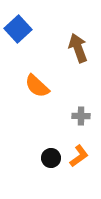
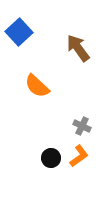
blue square: moved 1 px right, 3 px down
brown arrow: rotated 16 degrees counterclockwise
gray cross: moved 1 px right, 10 px down; rotated 24 degrees clockwise
